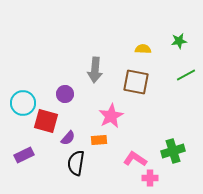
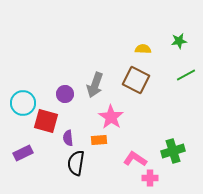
gray arrow: moved 15 px down; rotated 15 degrees clockwise
brown square: moved 2 px up; rotated 16 degrees clockwise
pink star: moved 1 px down; rotated 10 degrees counterclockwise
purple semicircle: rotated 133 degrees clockwise
purple rectangle: moved 1 px left, 2 px up
